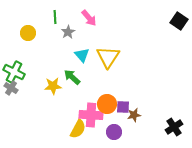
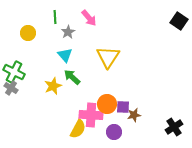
cyan triangle: moved 17 px left
yellow star: rotated 18 degrees counterclockwise
